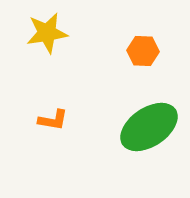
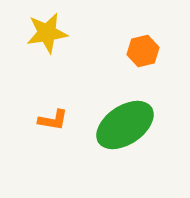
orange hexagon: rotated 16 degrees counterclockwise
green ellipse: moved 24 px left, 2 px up
